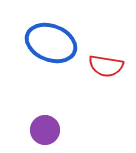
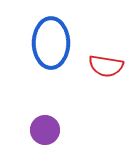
blue ellipse: rotated 69 degrees clockwise
